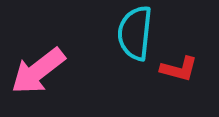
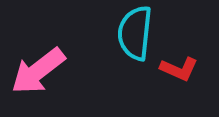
red L-shape: rotated 9 degrees clockwise
